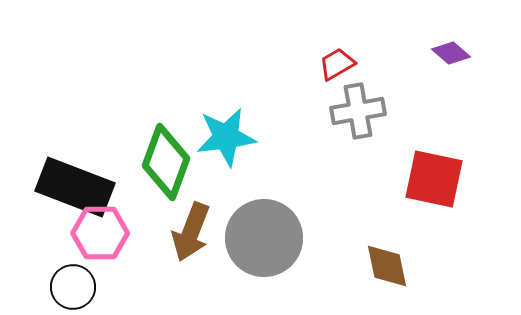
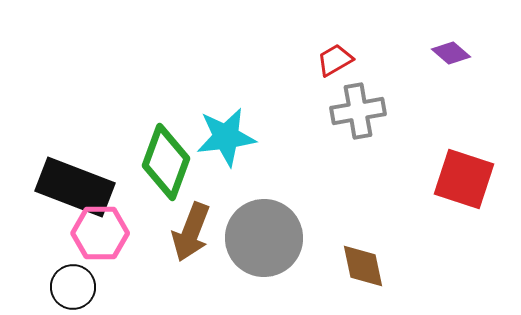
red trapezoid: moved 2 px left, 4 px up
red square: moved 30 px right; rotated 6 degrees clockwise
brown diamond: moved 24 px left
